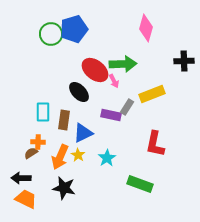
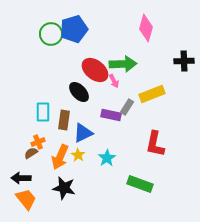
orange cross: rotated 24 degrees counterclockwise
orange trapezoid: rotated 25 degrees clockwise
